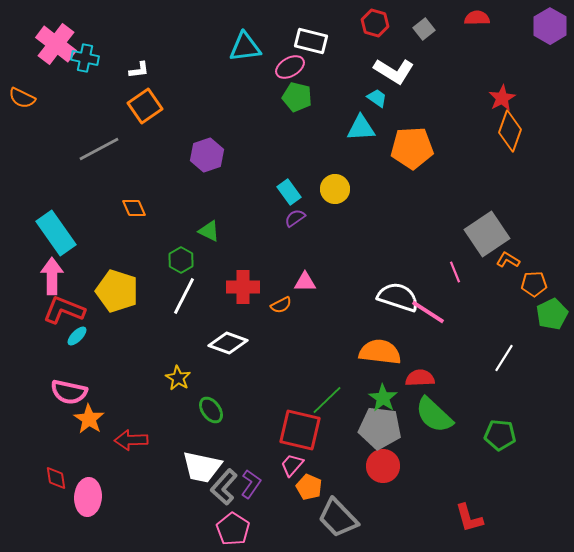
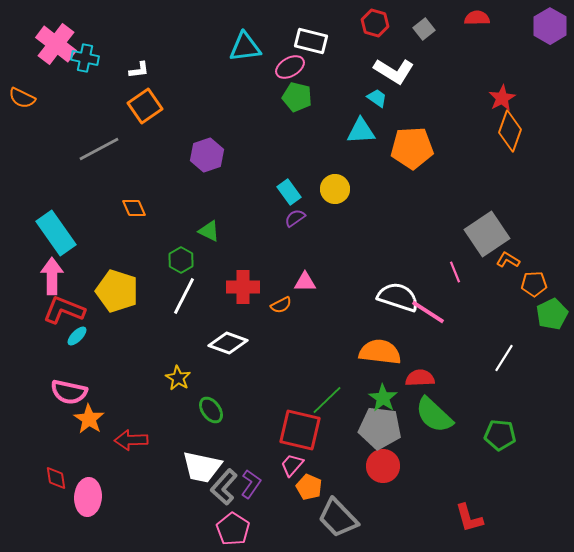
cyan triangle at (361, 128): moved 3 px down
